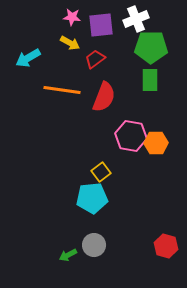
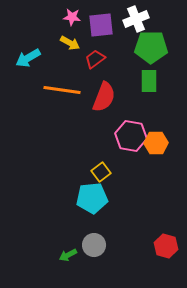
green rectangle: moved 1 px left, 1 px down
